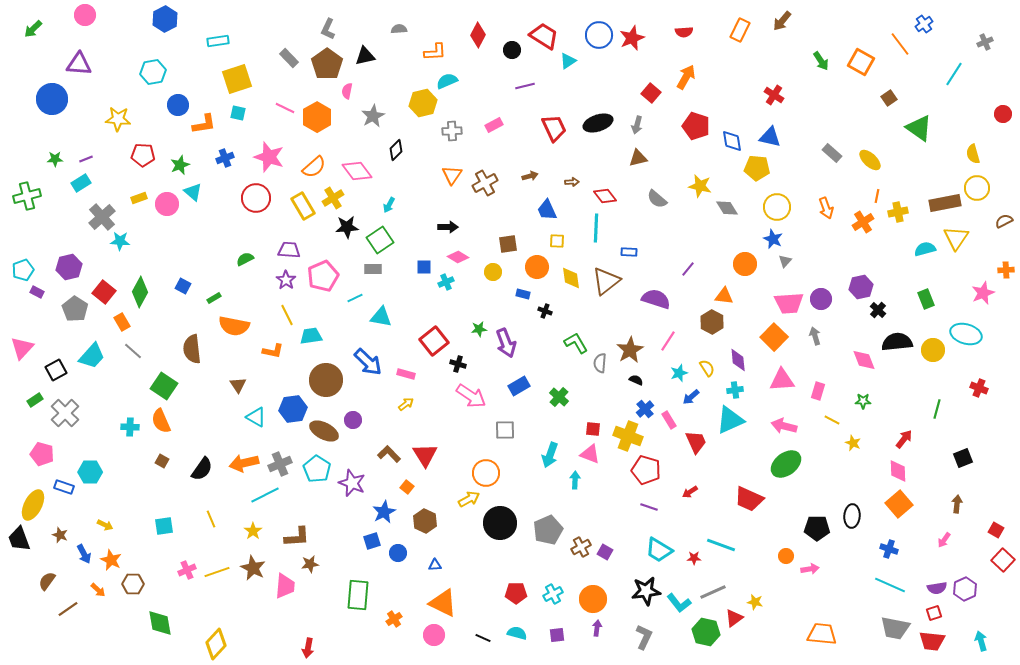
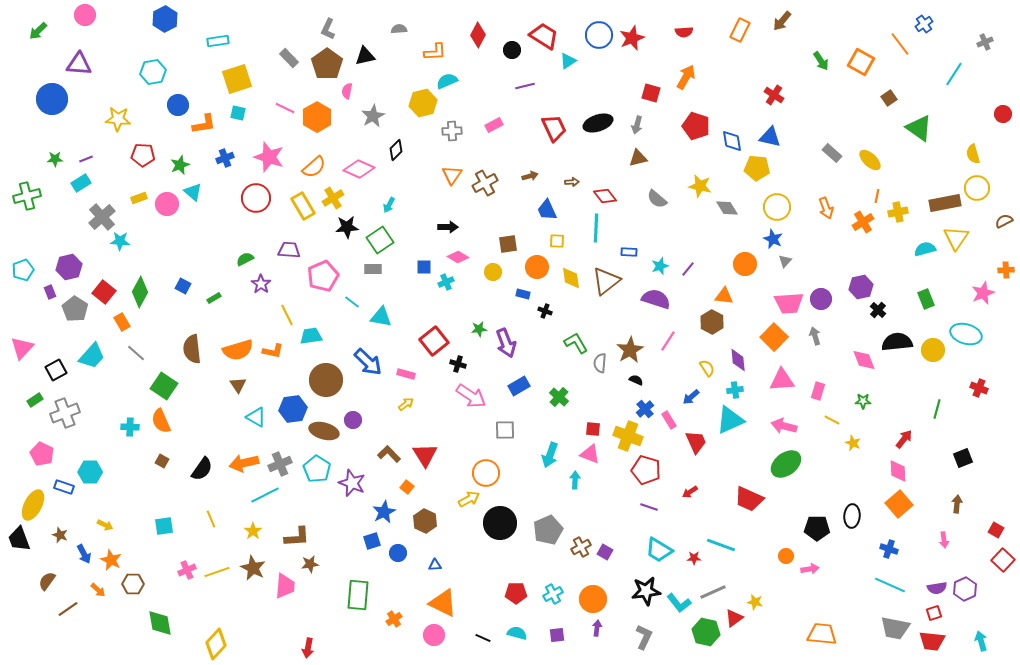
green arrow at (33, 29): moved 5 px right, 2 px down
red square at (651, 93): rotated 24 degrees counterclockwise
pink diamond at (357, 171): moved 2 px right, 2 px up; rotated 28 degrees counterclockwise
purple star at (286, 280): moved 25 px left, 4 px down
purple rectangle at (37, 292): moved 13 px right; rotated 40 degrees clockwise
cyan line at (355, 298): moved 3 px left, 4 px down; rotated 63 degrees clockwise
orange semicircle at (234, 326): moved 4 px right, 24 px down; rotated 28 degrees counterclockwise
gray line at (133, 351): moved 3 px right, 2 px down
cyan star at (679, 373): moved 19 px left, 107 px up
gray cross at (65, 413): rotated 24 degrees clockwise
brown ellipse at (324, 431): rotated 12 degrees counterclockwise
pink pentagon at (42, 454): rotated 10 degrees clockwise
pink arrow at (944, 540): rotated 42 degrees counterclockwise
